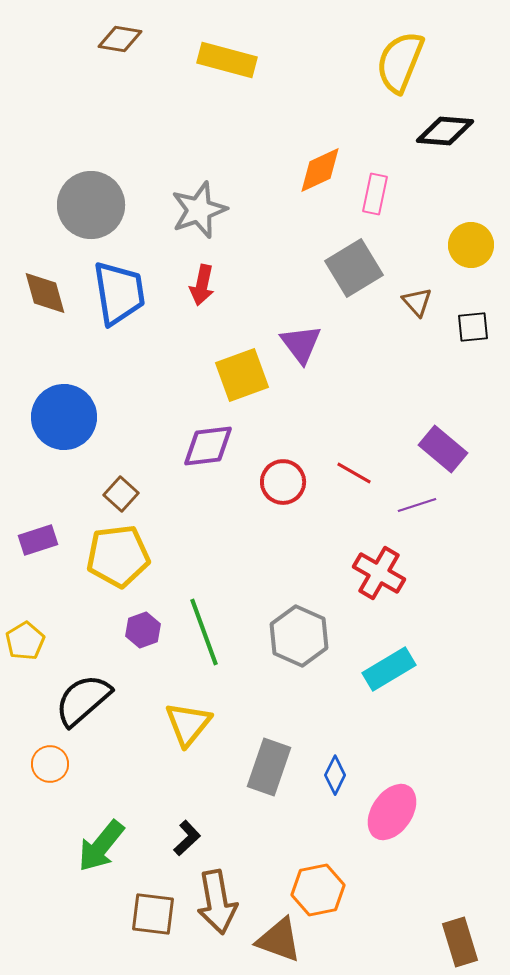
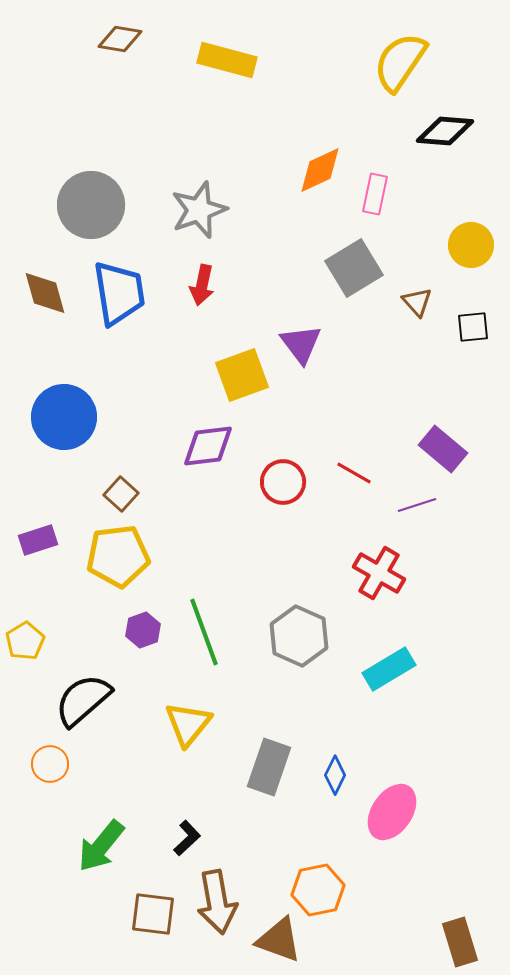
yellow semicircle at (400, 62): rotated 12 degrees clockwise
